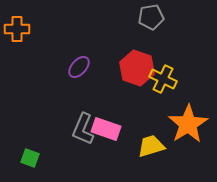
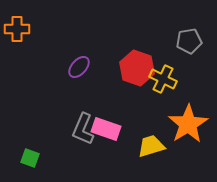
gray pentagon: moved 38 px right, 24 px down
